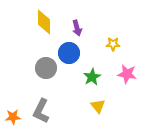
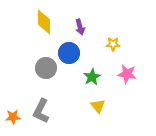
purple arrow: moved 3 px right, 1 px up
